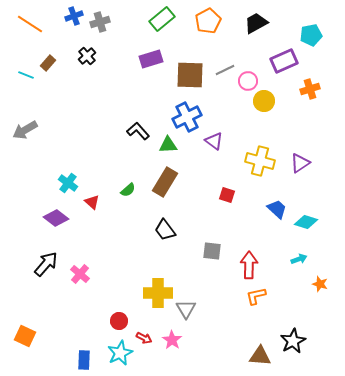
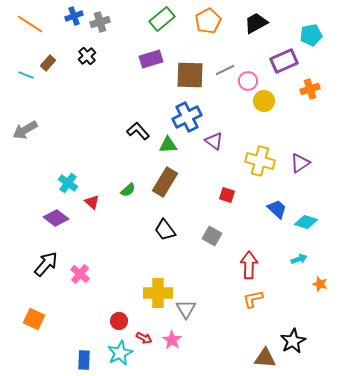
gray square at (212, 251): moved 15 px up; rotated 24 degrees clockwise
orange L-shape at (256, 296): moved 3 px left, 3 px down
orange square at (25, 336): moved 9 px right, 17 px up
brown triangle at (260, 356): moved 5 px right, 2 px down
